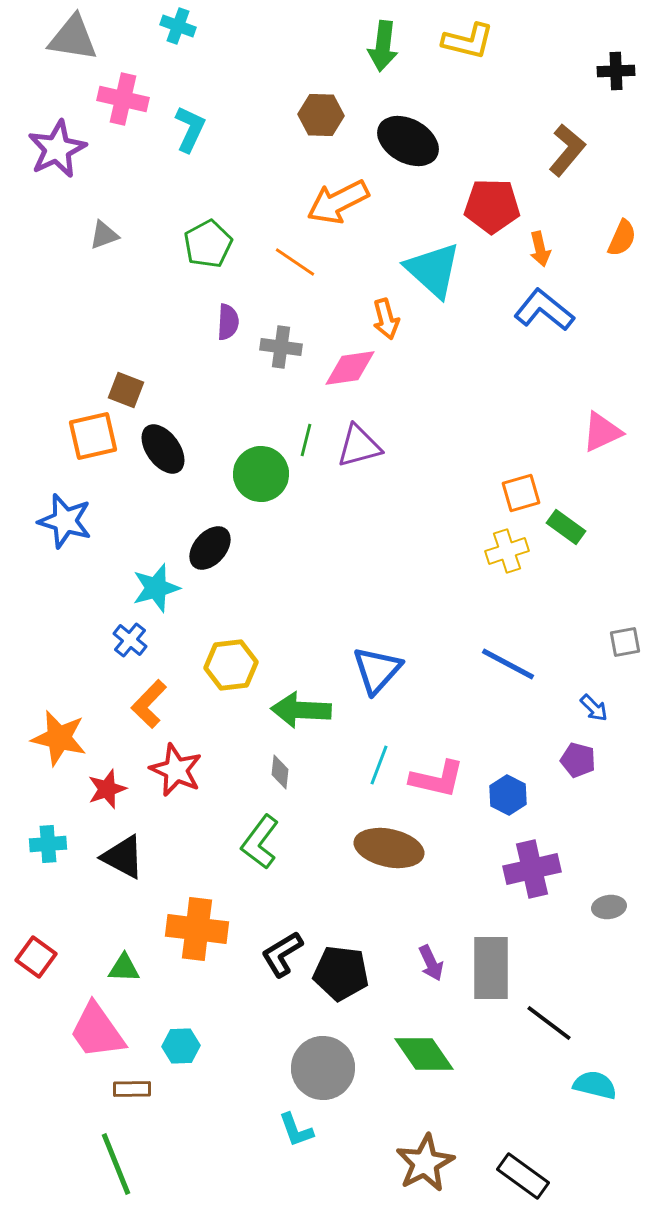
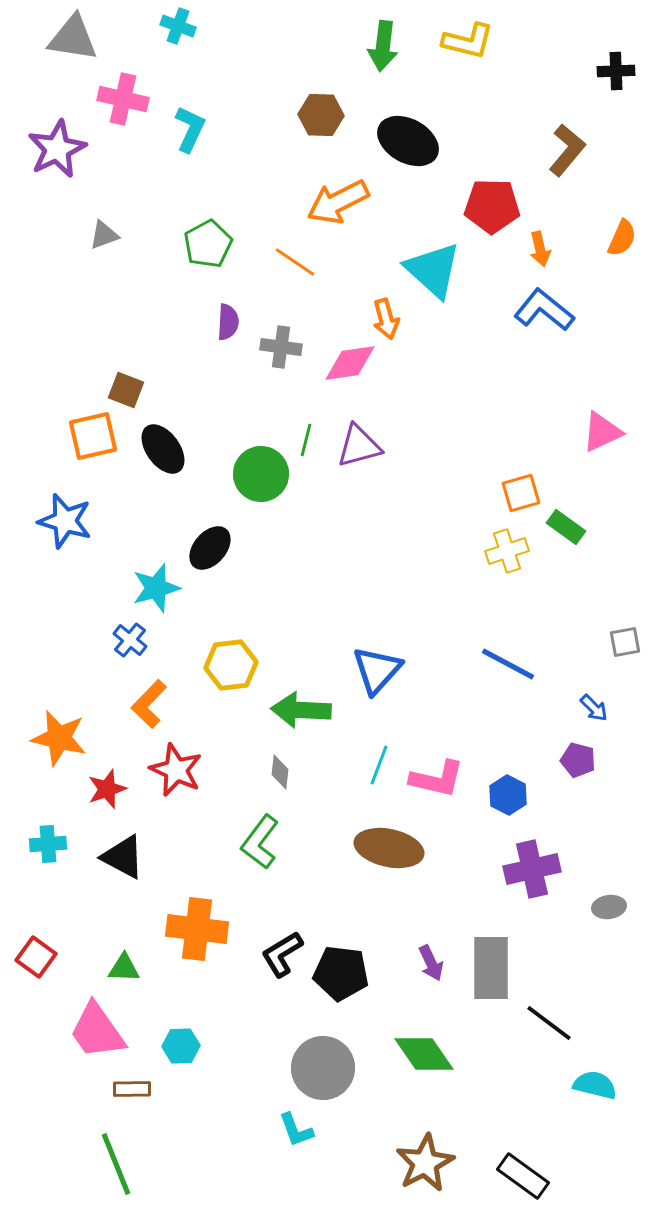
pink diamond at (350, 368): moved 5 px up
